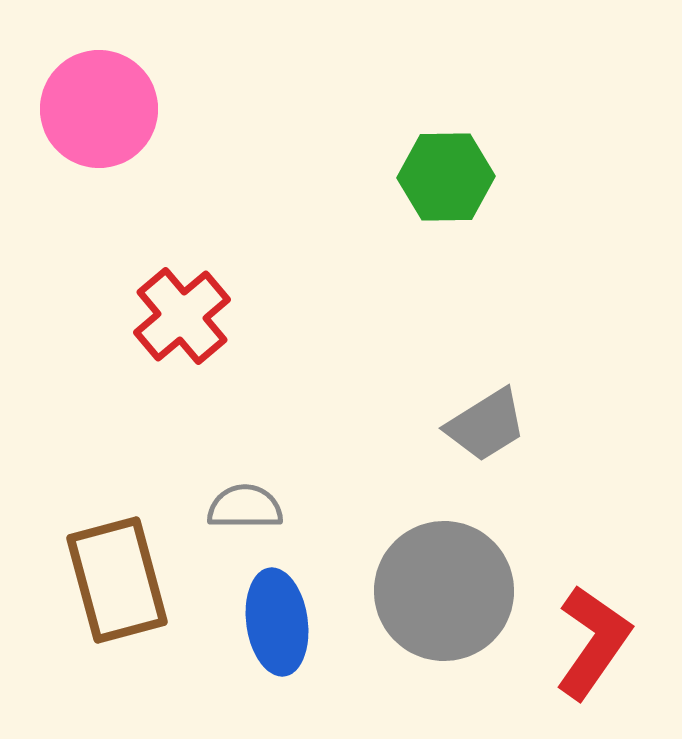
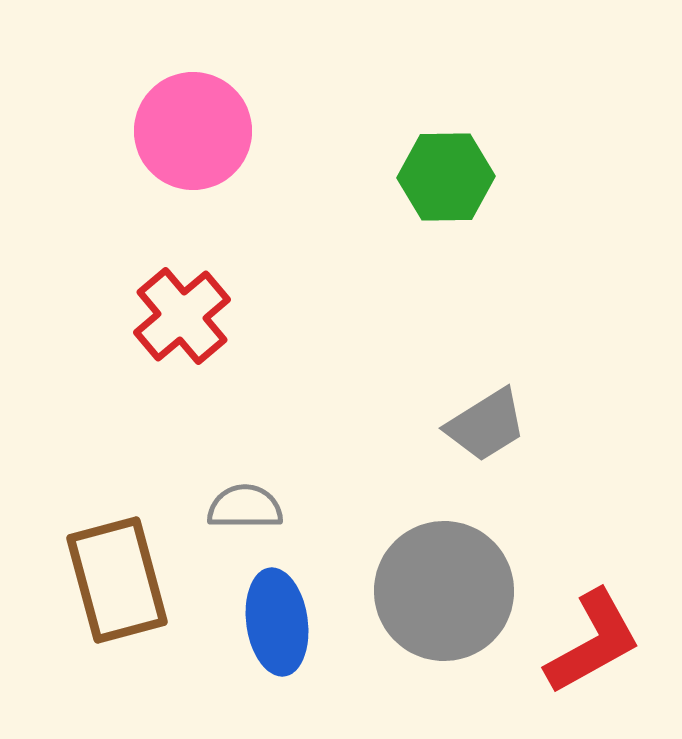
pink circle: moved 94 px right, 22 px down
red L-shape: rotated 26 degrees clockwise
